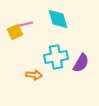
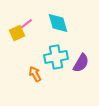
cyan diamond: moved 4 px down
pink line: rotated 24 degrees counterclockwise
yellow square: moved 2 px right, 1 px down
orange arrow: moved 1 px right, 1 px up; rotated 126 degrees counterclockwise
